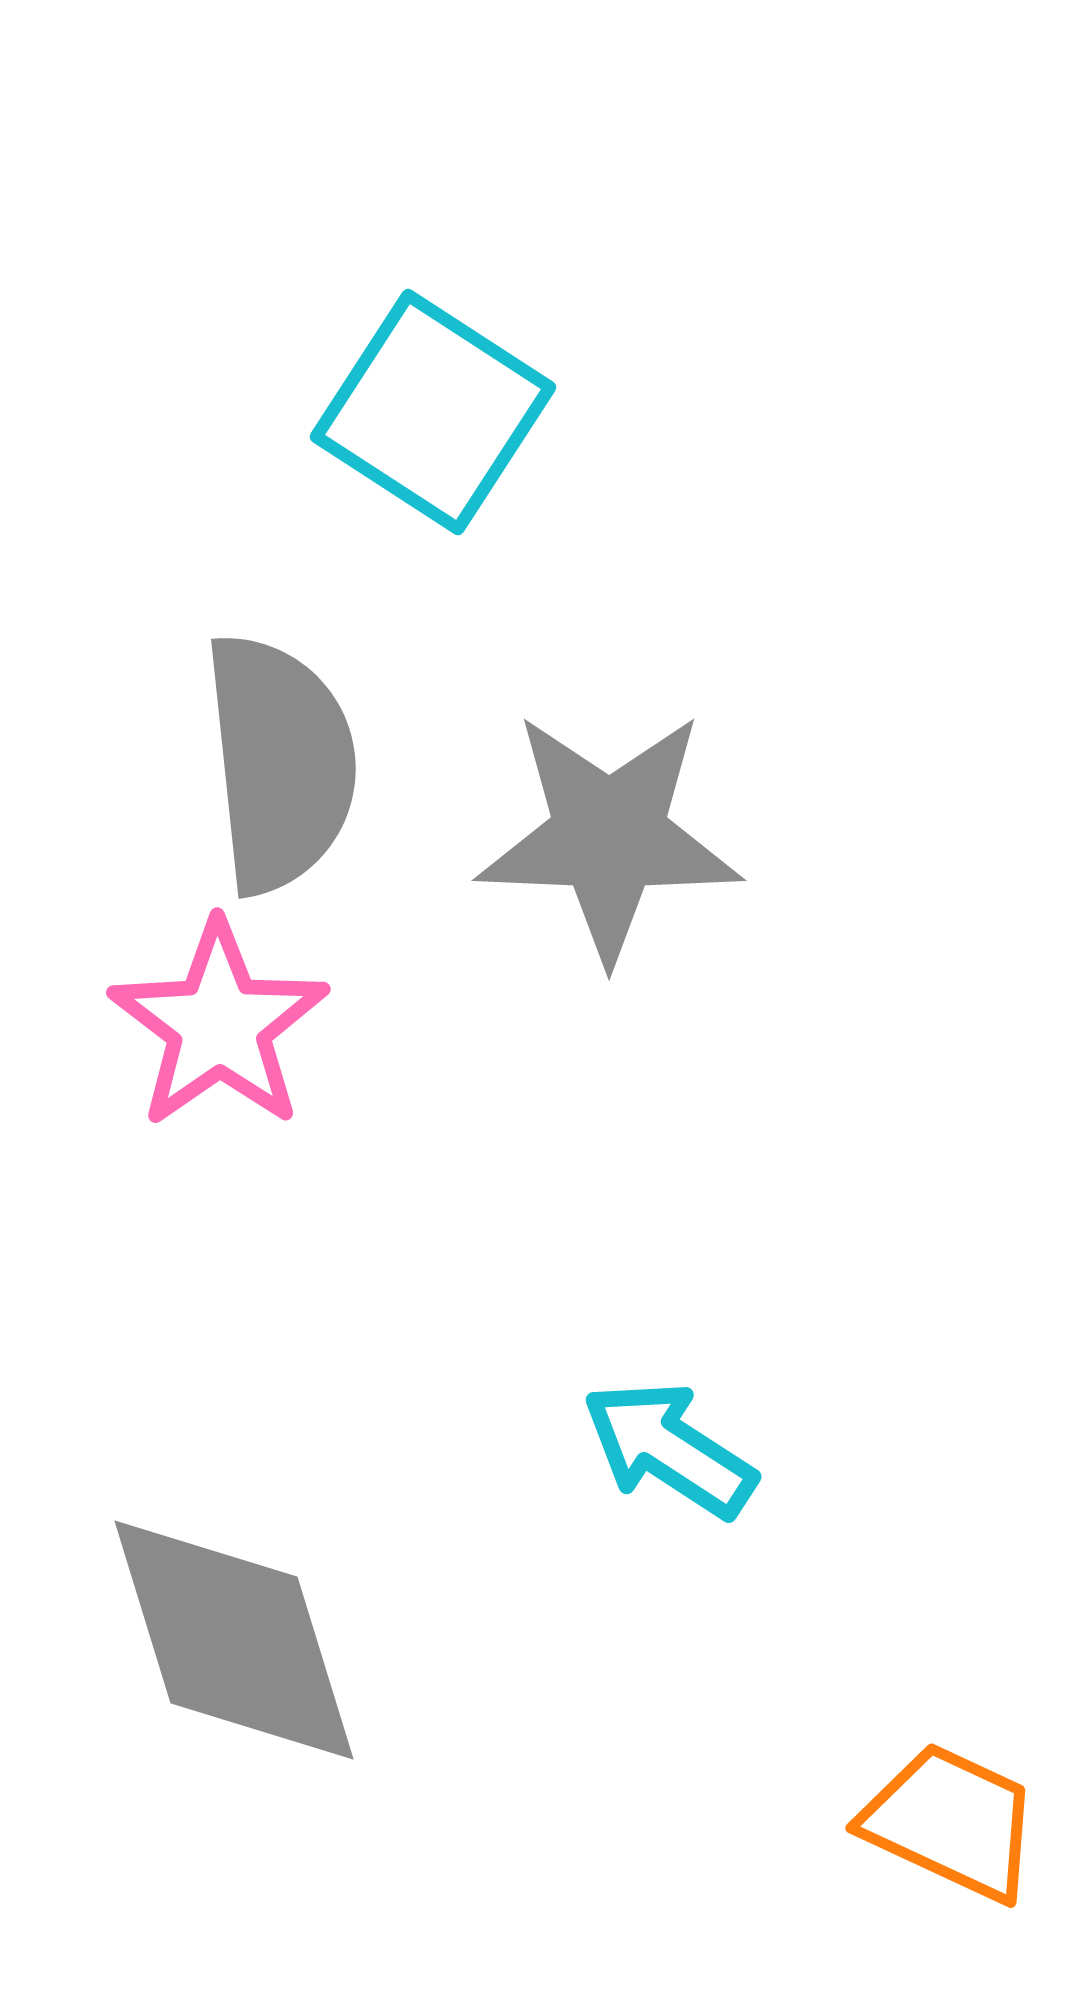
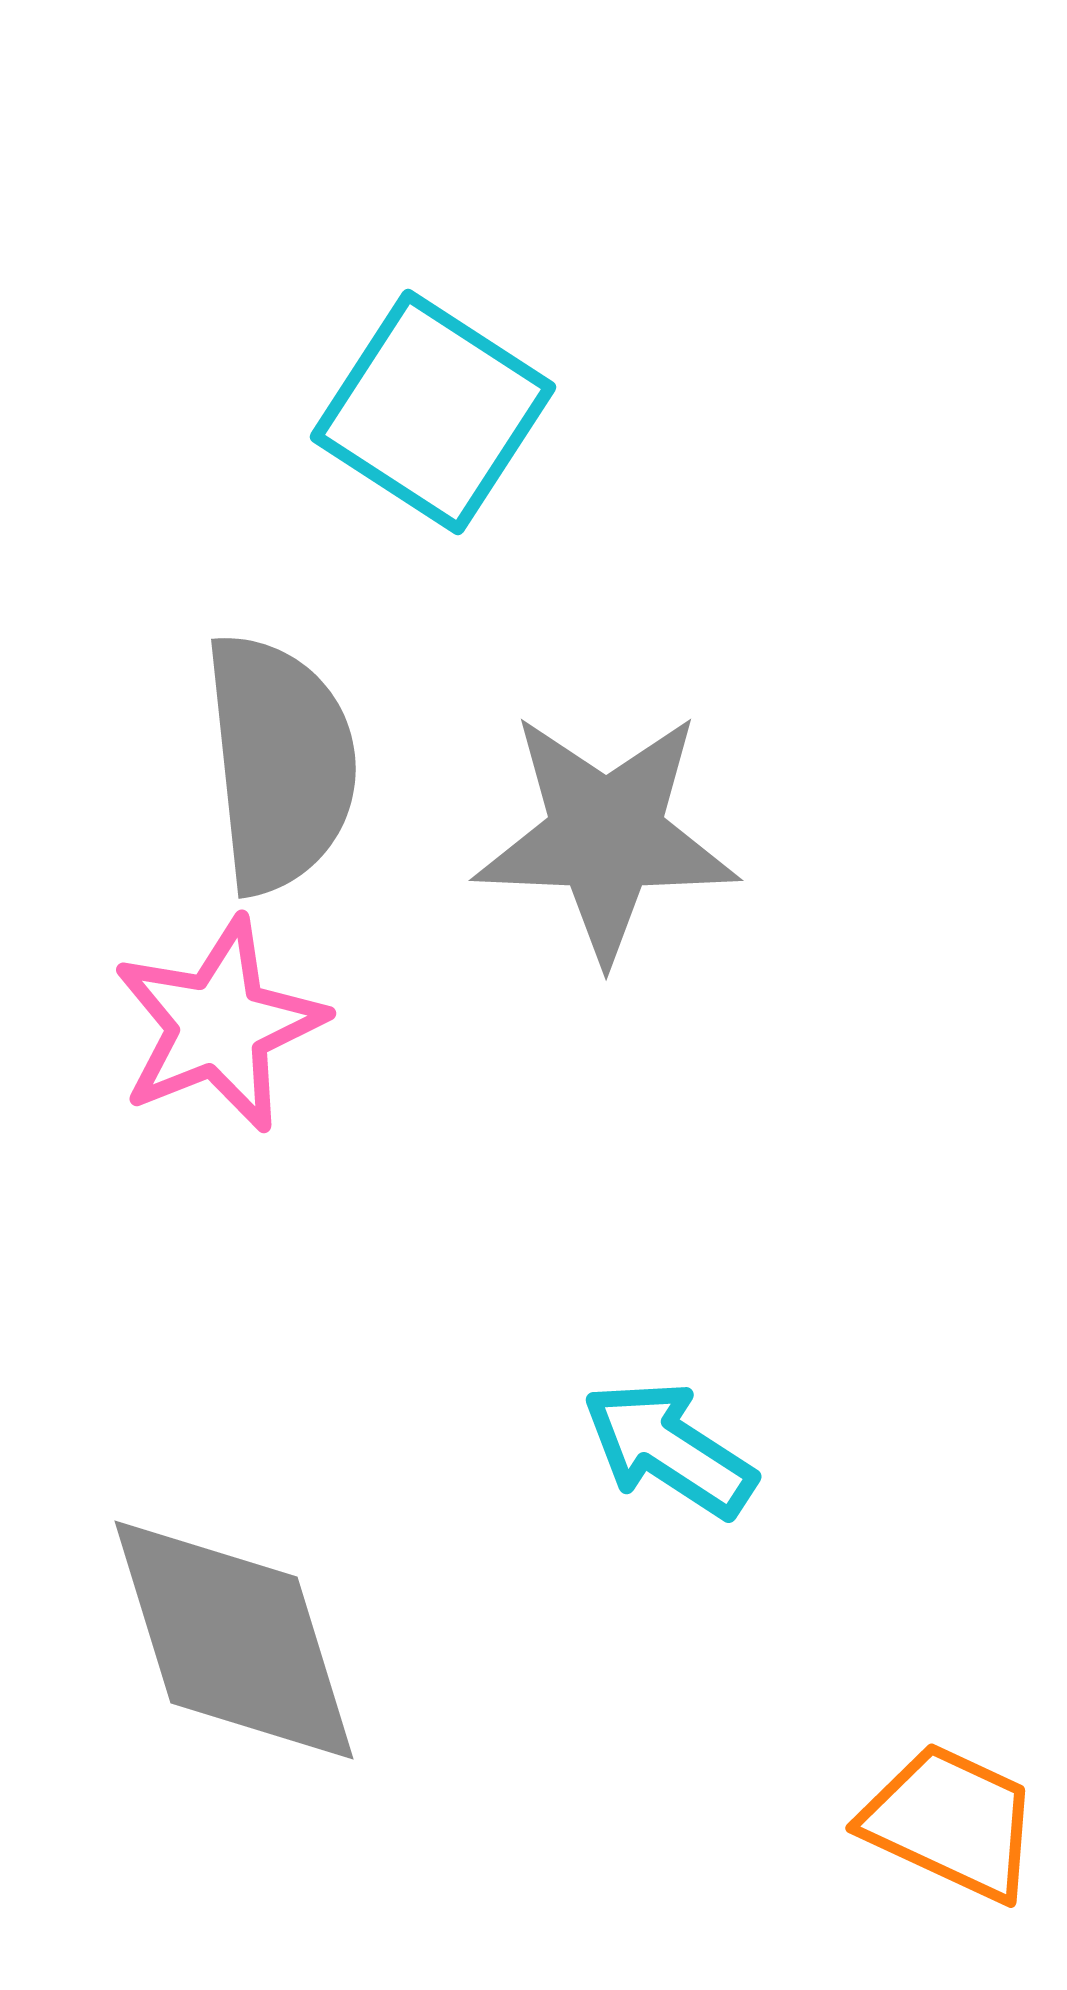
gray star: moved 3 px left
pink star: rotated 13 degrees clockwise
